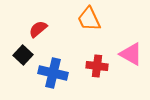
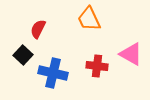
red semicircle: rotated 24 degrees counterclockwise
